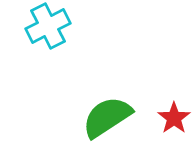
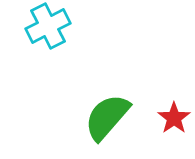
green semicircle: rotated 16 degrees counterclockwise
